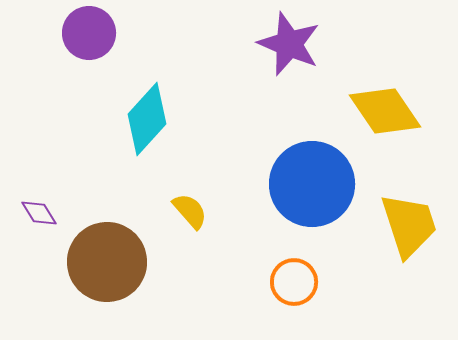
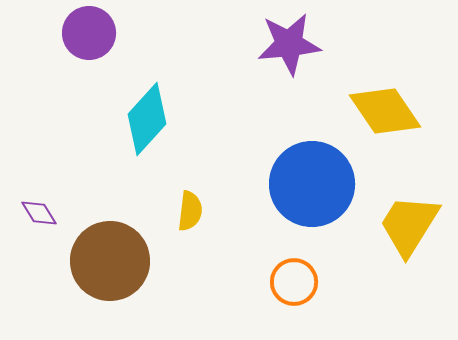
purple star: rotated 28 degrees counterclockwise
yellow semicircle: rotated 48 degrees clockwise
yellow trapezoid: rotated 130 degrees counterclockwise
brown circle: moved 3 px right, 1 px up
